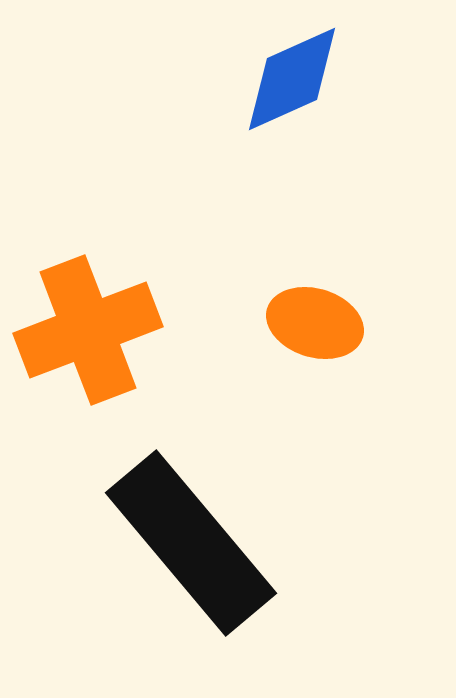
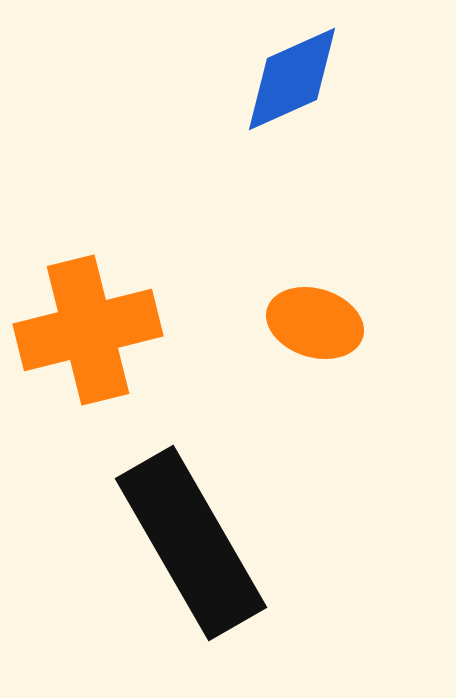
orange cross: rotated 7 degrees clockwise
black rectangle: rotated 10 degrees clockwise
